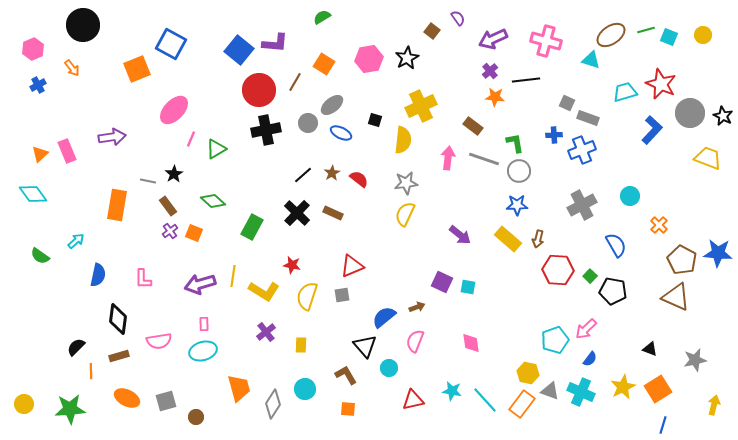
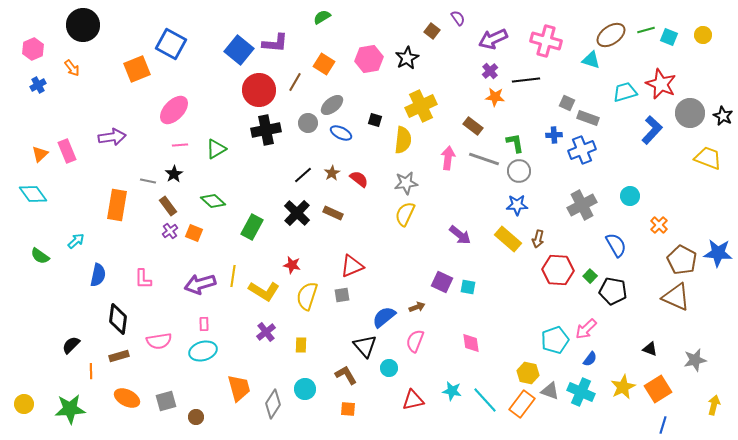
pink line at (191, 139): moved 11 px left, 6 px down; rotated 63 degrees clockwise
black semicircle at (76, 347): moved 5 px left, 2 px up
